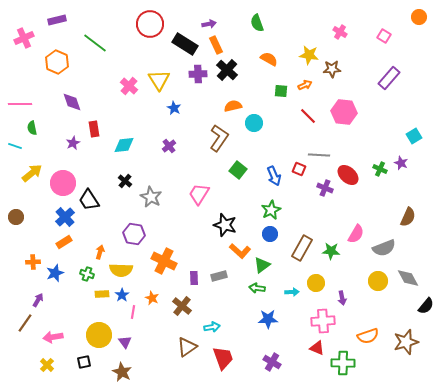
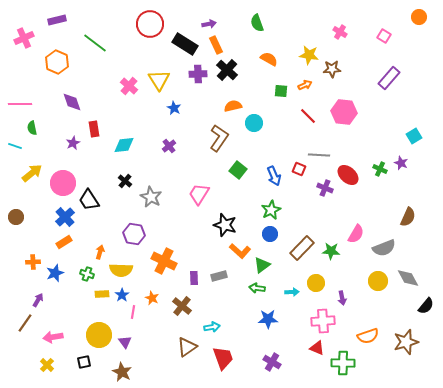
brown rectangle at (302, 248): rotated 15 degrees clockwise
